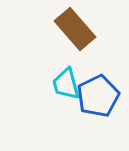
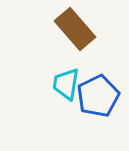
cyan trapezoid: rotated 24 degrees clockwise
